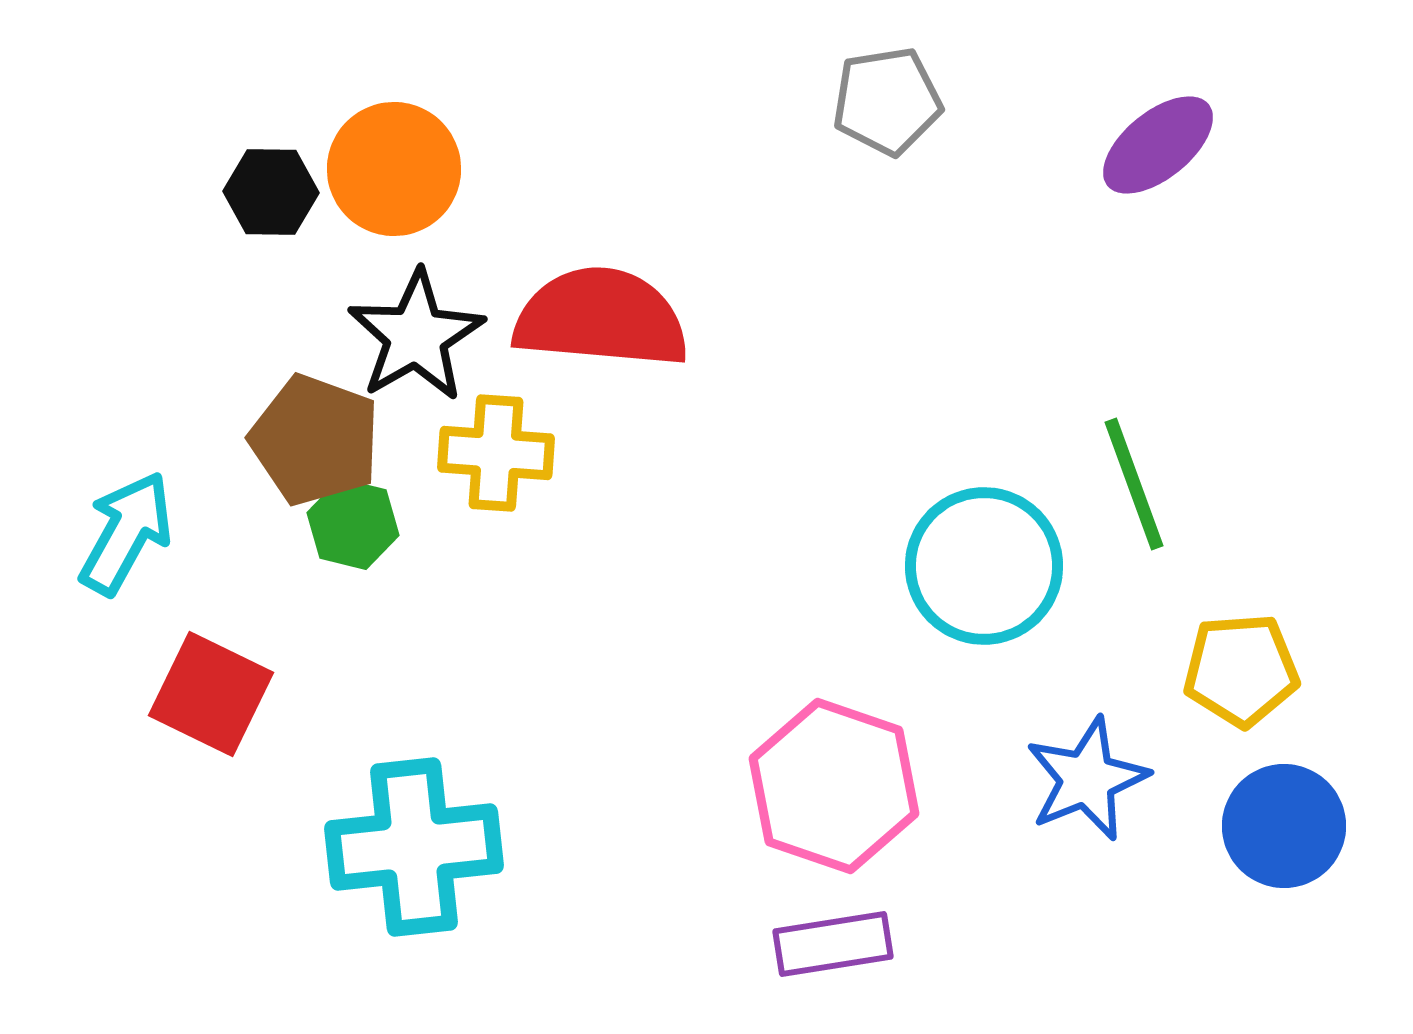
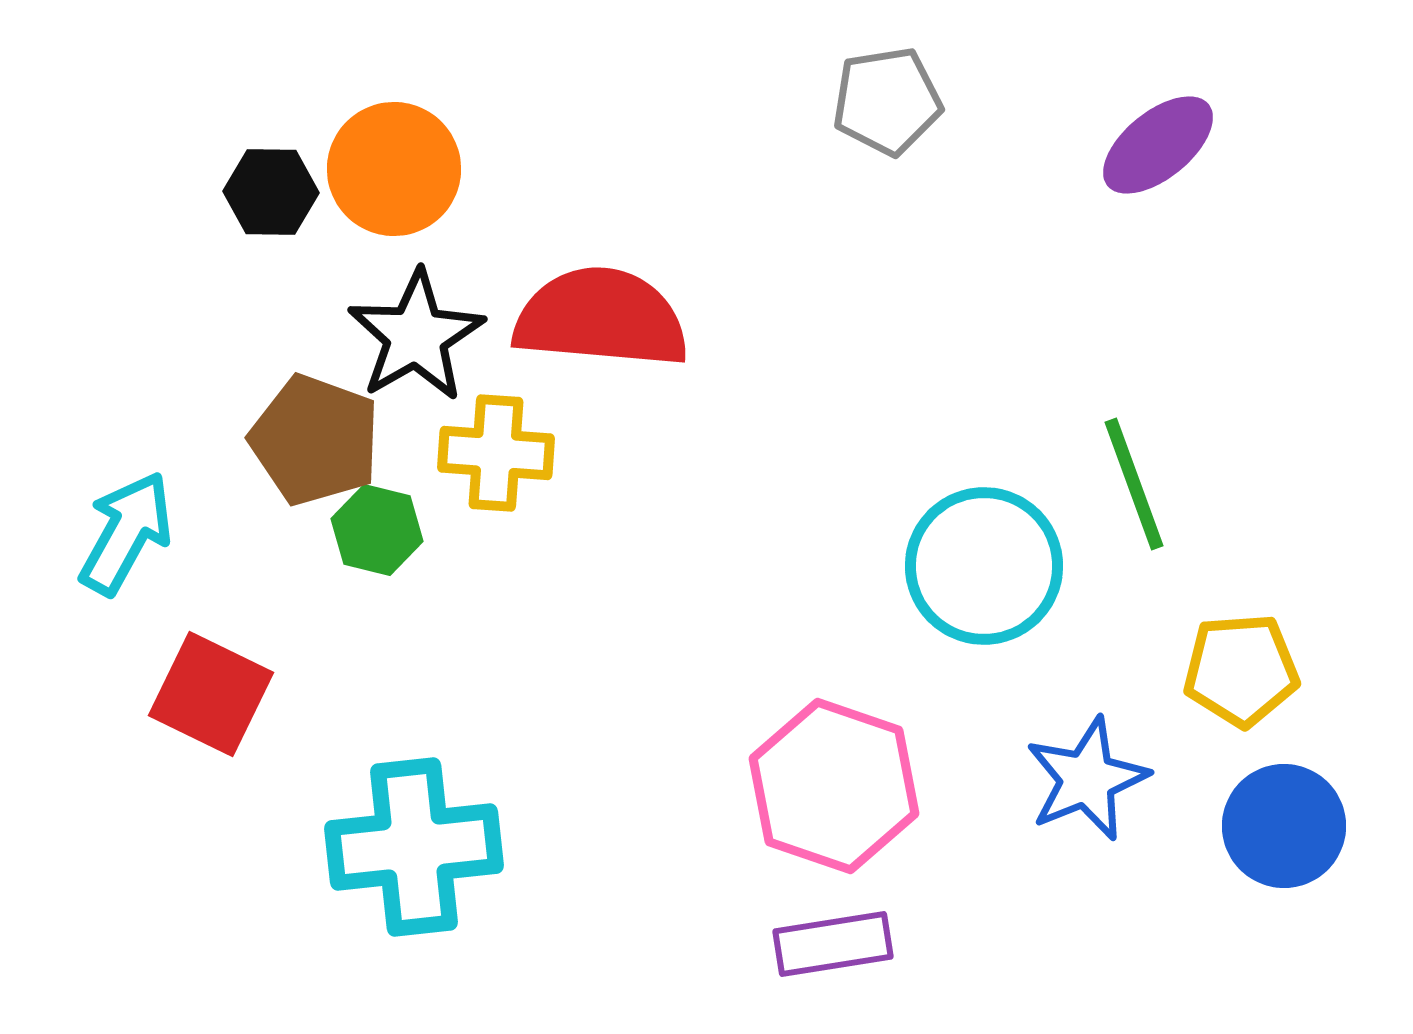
green hexagon: moved 24 px right, 6 px down
